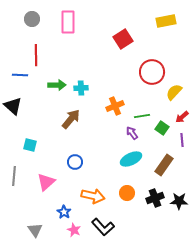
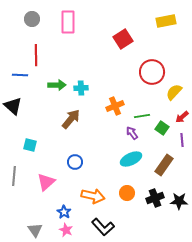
pink star: moved 8 px left
